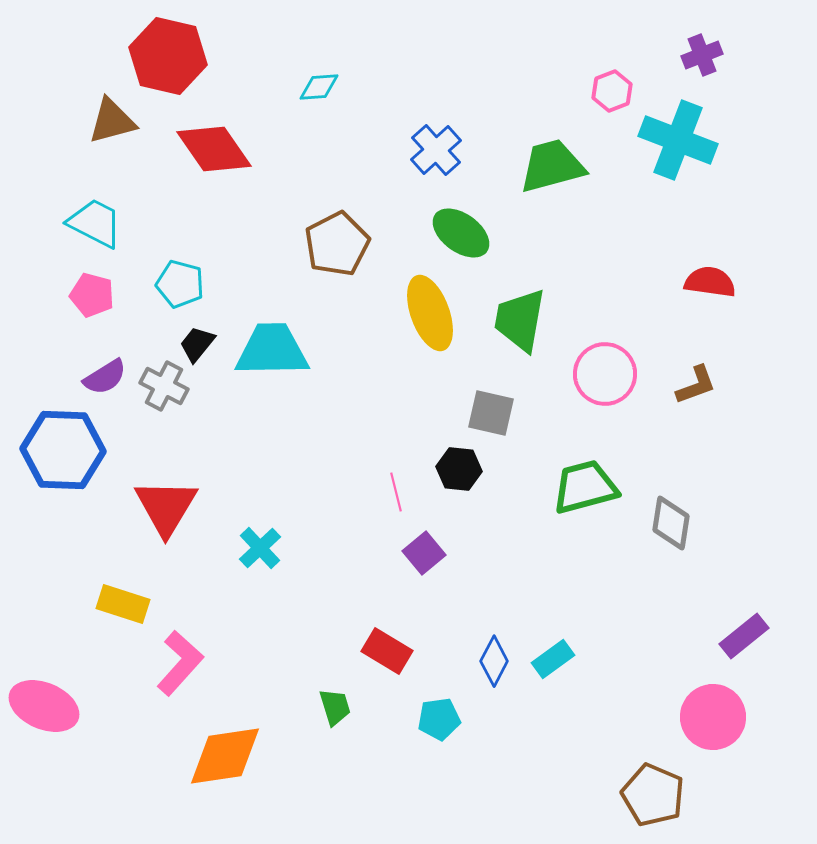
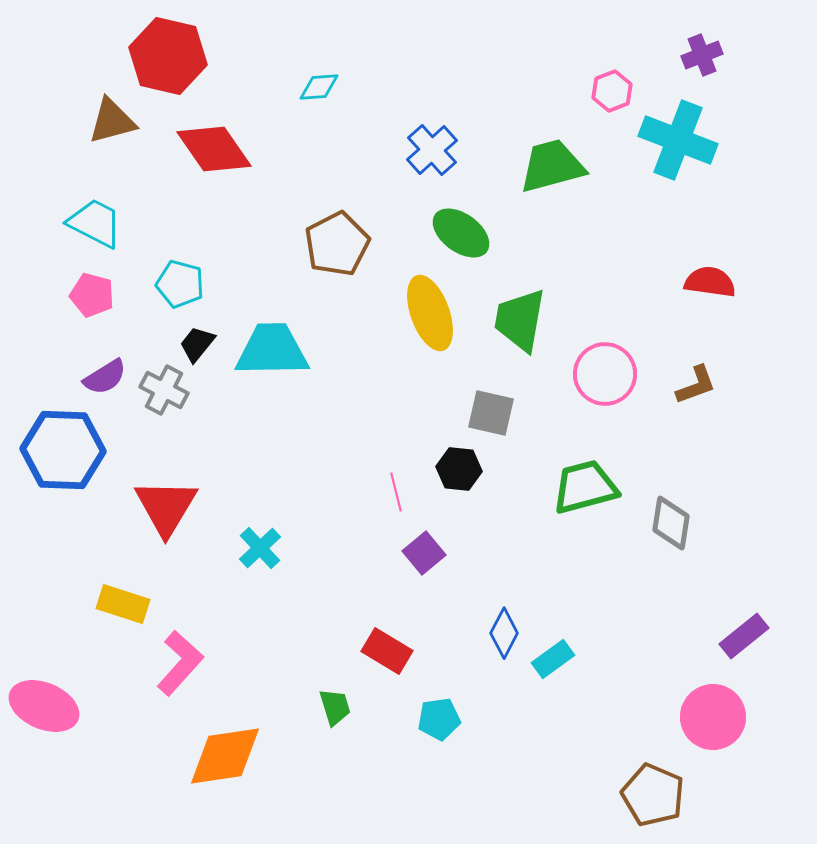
blue cross at (436, 150): moved 4 px left
gray cross at (164, 386): moved 4 px down
blue diamond at (494, 661): moved 10 px right, 28 px up
